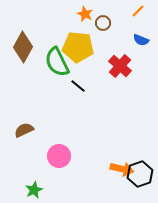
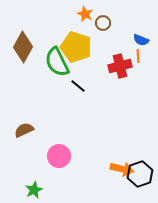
orange line: moved 45 px down; rotated 48 degrees counterclockwise
yellow pentagon: moved 2 px left; rotated 12 degrees clockwise
red cross: rotated 35 degrees clockwise
